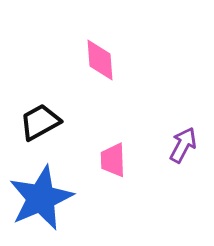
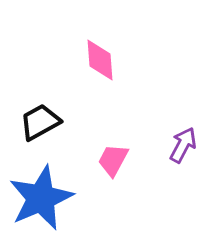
pink trapezoid: rotated 30 degrees clockwise
